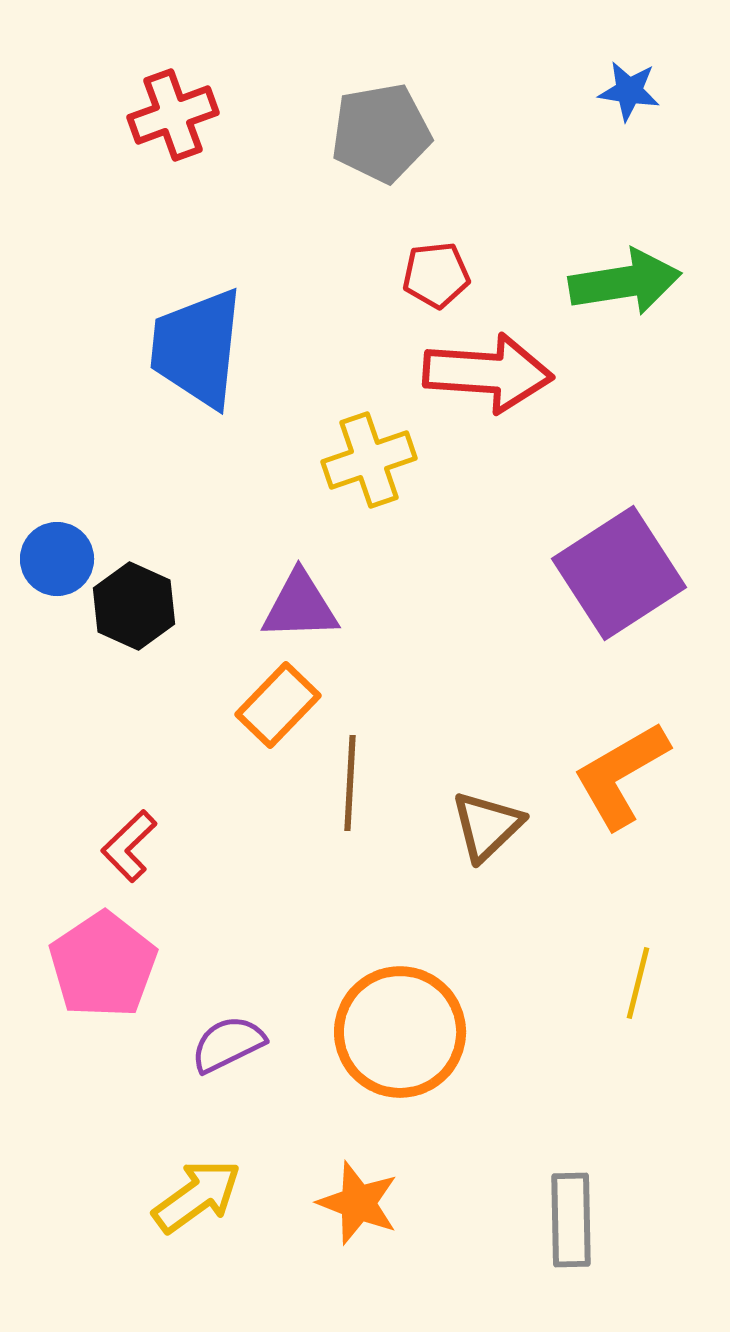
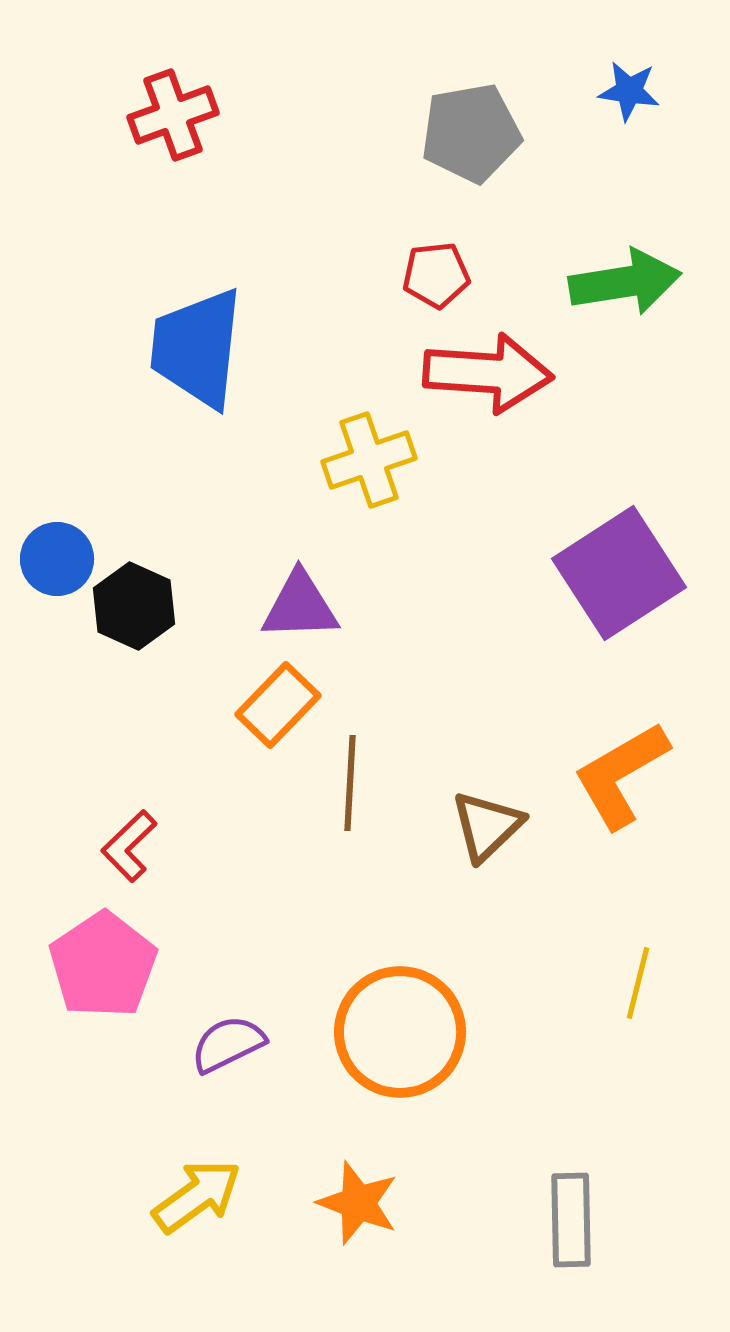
gray pentagon: moved 90 px right
